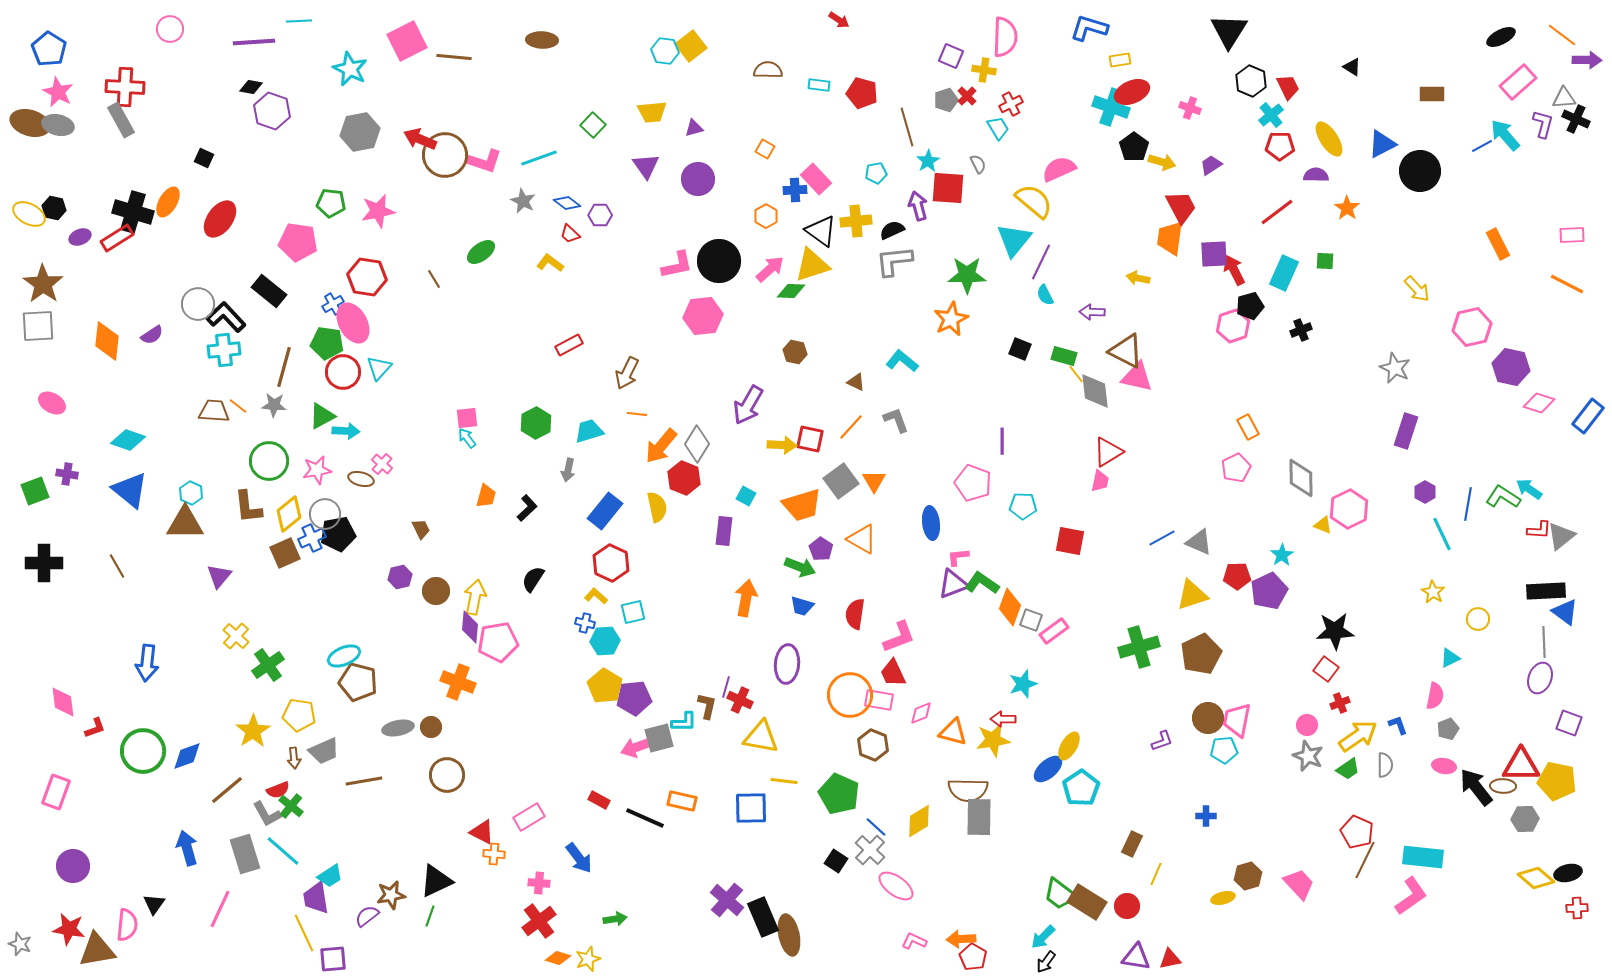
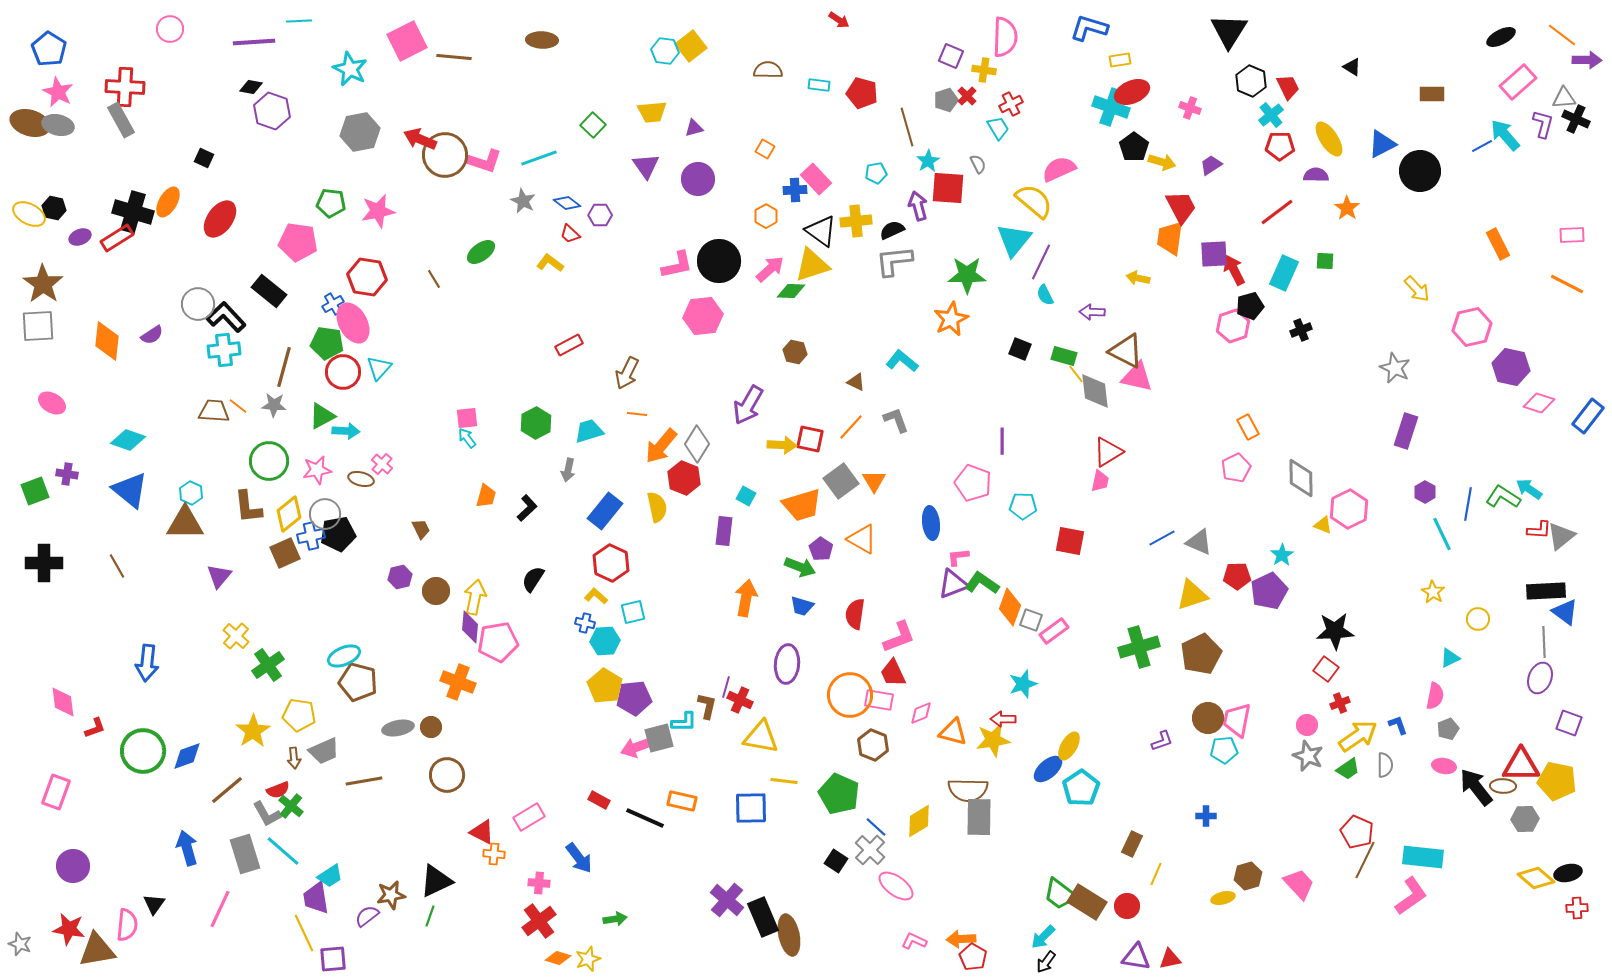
blue cross at (312, 538): moved 1 px left, 2 px up; rotated 12 degrees clockwise
